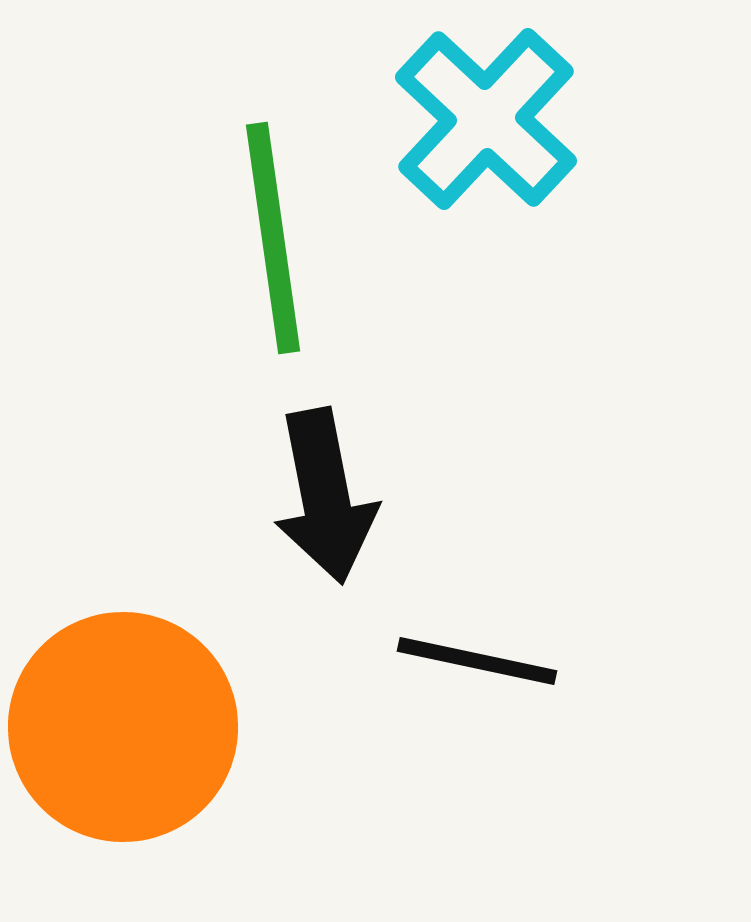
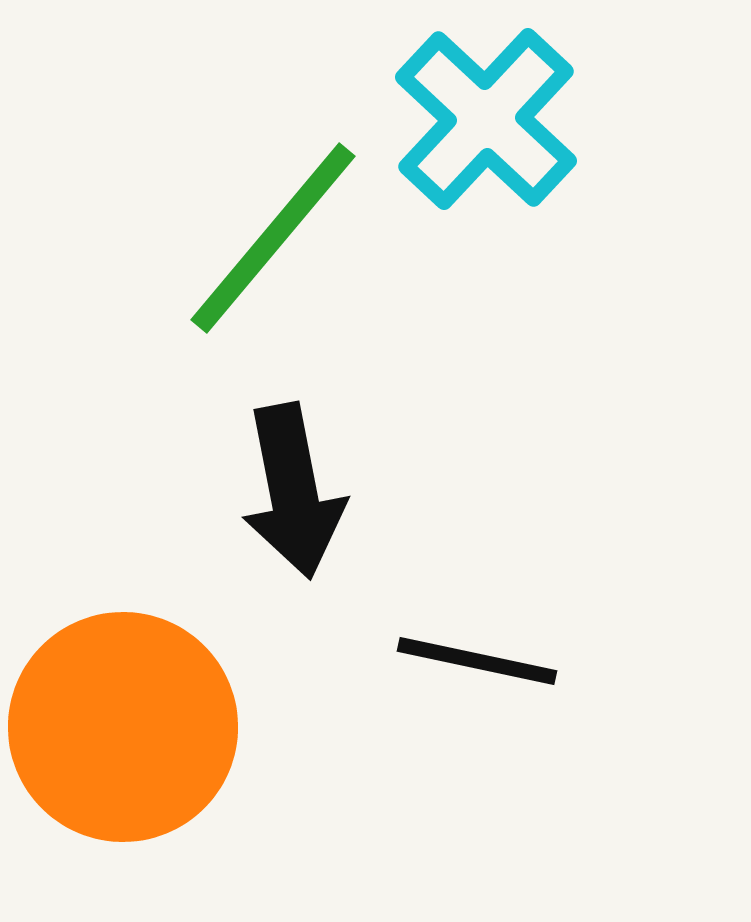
green line: rotated 48 degrees clockwise
black arrow: moved 32 px left, 5 px up
